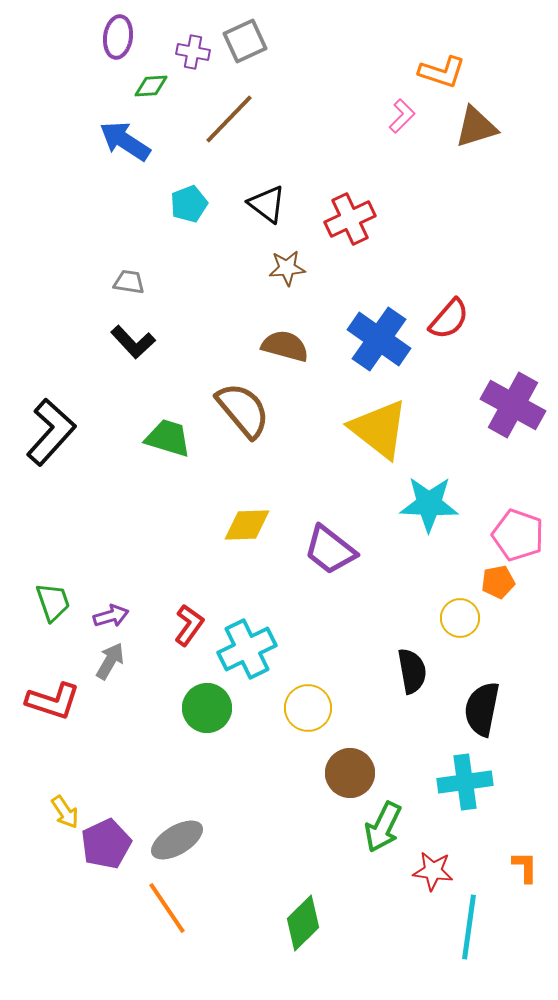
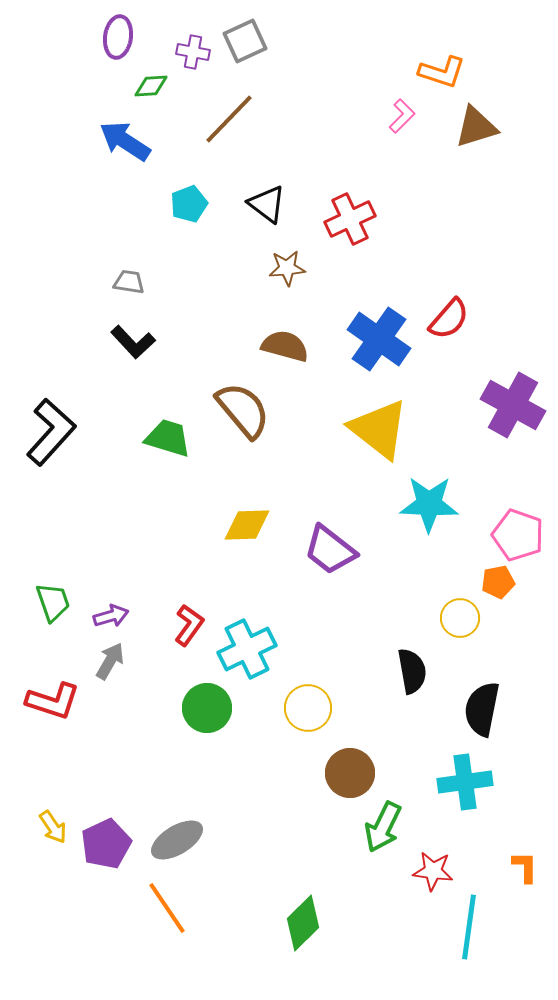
yellow arrow at (65, 812): moved 12 px left, 15 px down
